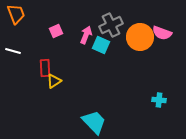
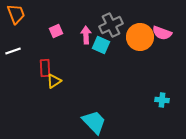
pink arrow: rotated 24 degrees counterclockwise
white line: rotated 35 degrees counterclockwise
cyan cross: moved 3 px right
